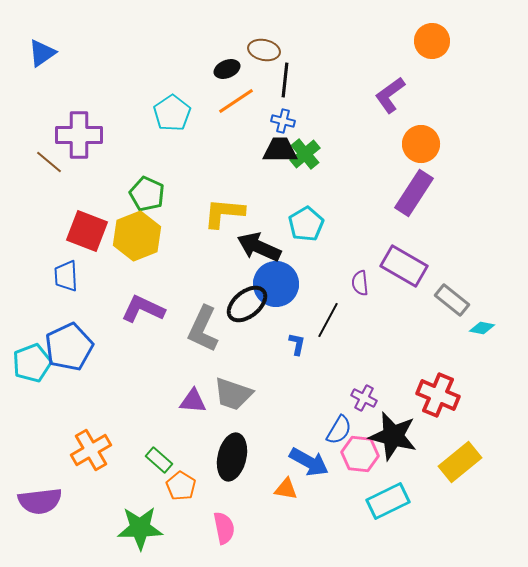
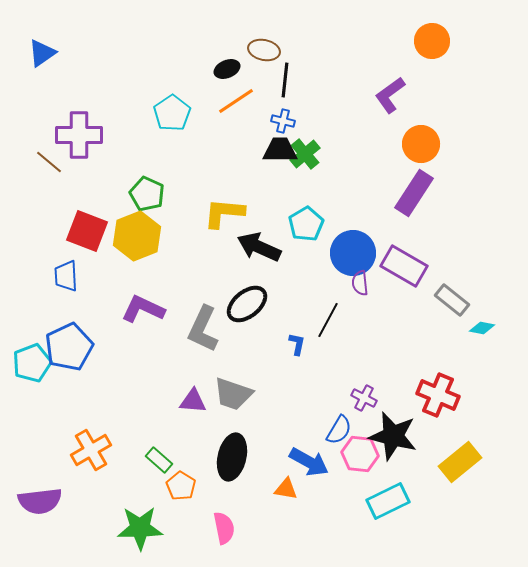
blue circle at (276, 284): moved 77 px right, 31 px up
